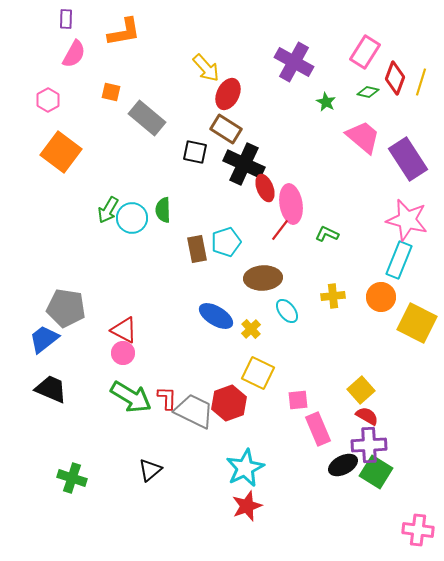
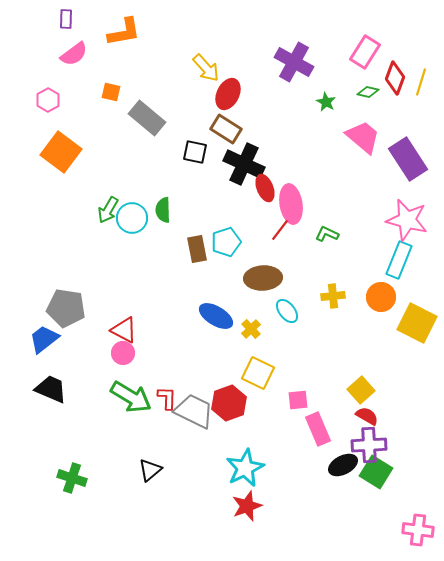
pink semicircle at (74, 54): rotated 24 degrees clockwise
